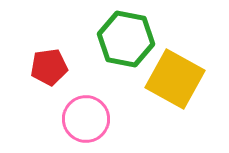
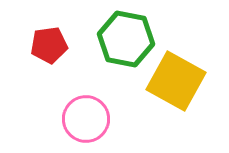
red pentagon: moved 22 px up
yellow square: moved 1 px right, 2 px down
